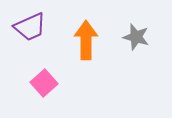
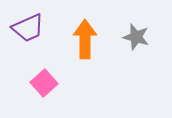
purple trapezoid: moved 2 px left, 1 px down
orange arrow: moved 1 px left, 1 px up
